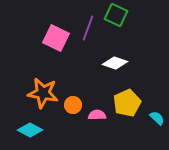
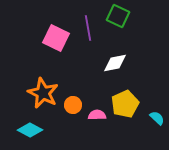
green square: moved 2 px right, 1 px down
purple line: rotated 30 degrees counterclockwise
white diamond: rotated 30 degrees counterclockwise
orange star: rotated 16 degrees clockwise
yellow pentagon: moved 2 px left, 1 px down
